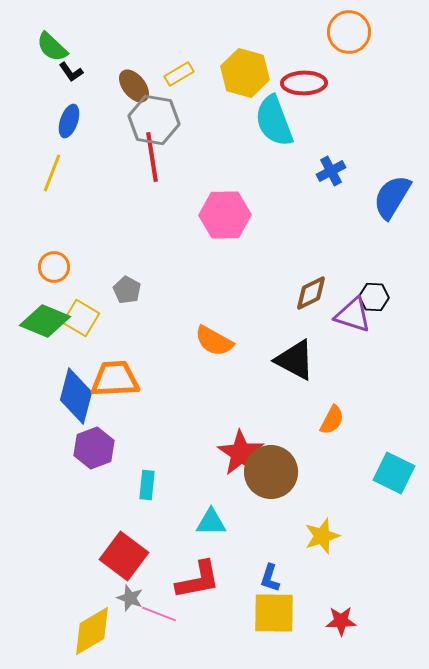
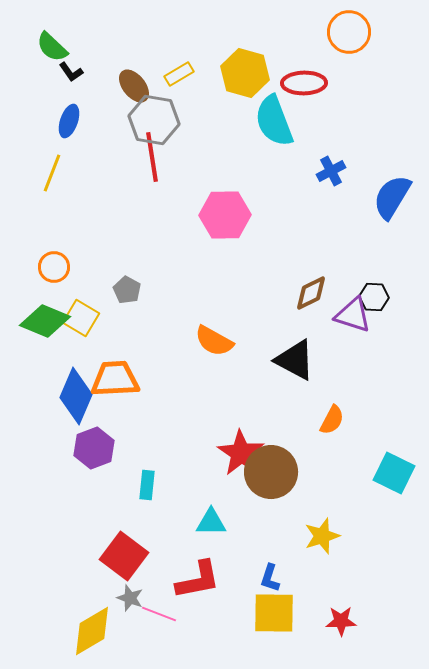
blue diamond at (76, 396): rotated 8 degrees clockwise
